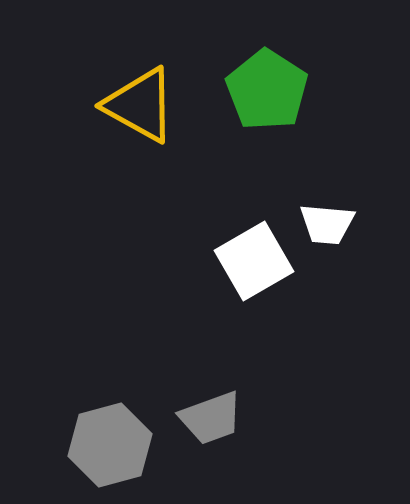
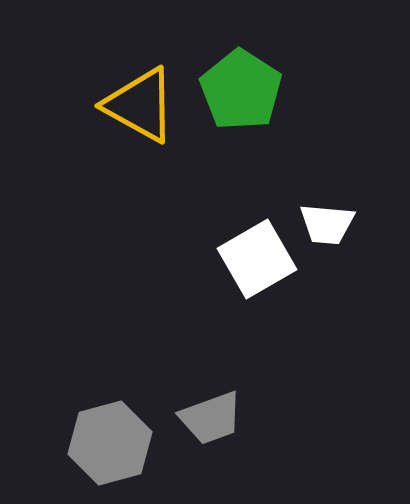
green pentagon: moved 26 px left
white square: moved 3 px right, 2 px up
gray hexagon: moved 2 px up
